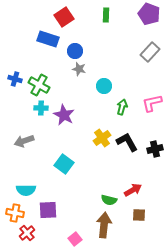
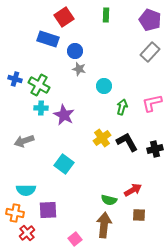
purple pentagon: moved 1 px right, 6 px down
